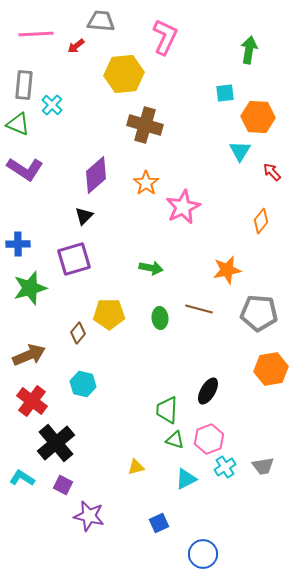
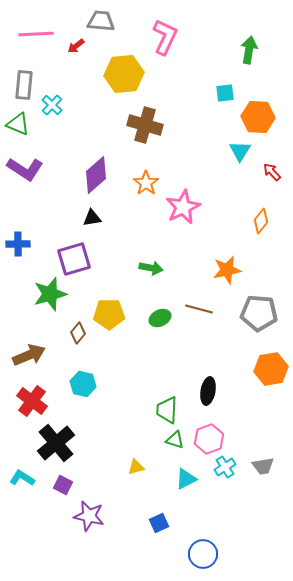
black triangle at (84, 216): moved 8 px right, 2 px down; rotated 36 degrees clockwise
green star at (30, 288): moved 20 px right, 6 px down
green ellipse at (160, 318): rotated 70 degrees clockwise
black ellipse at (208, 391): rotated 20 degrees counterclockwise
